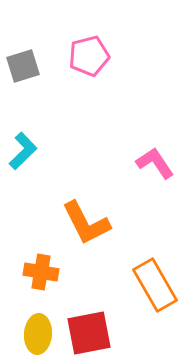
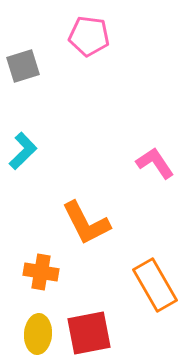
pink pentagon: moved 20 px up; rotated 21 degrees clockwise
